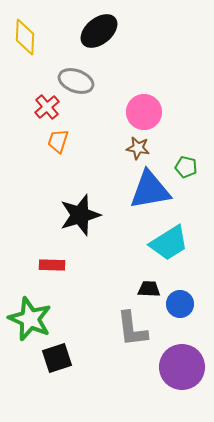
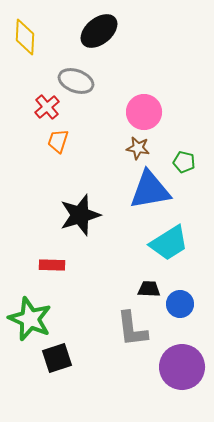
green pentagon: moved 2 px left, 5 px up
